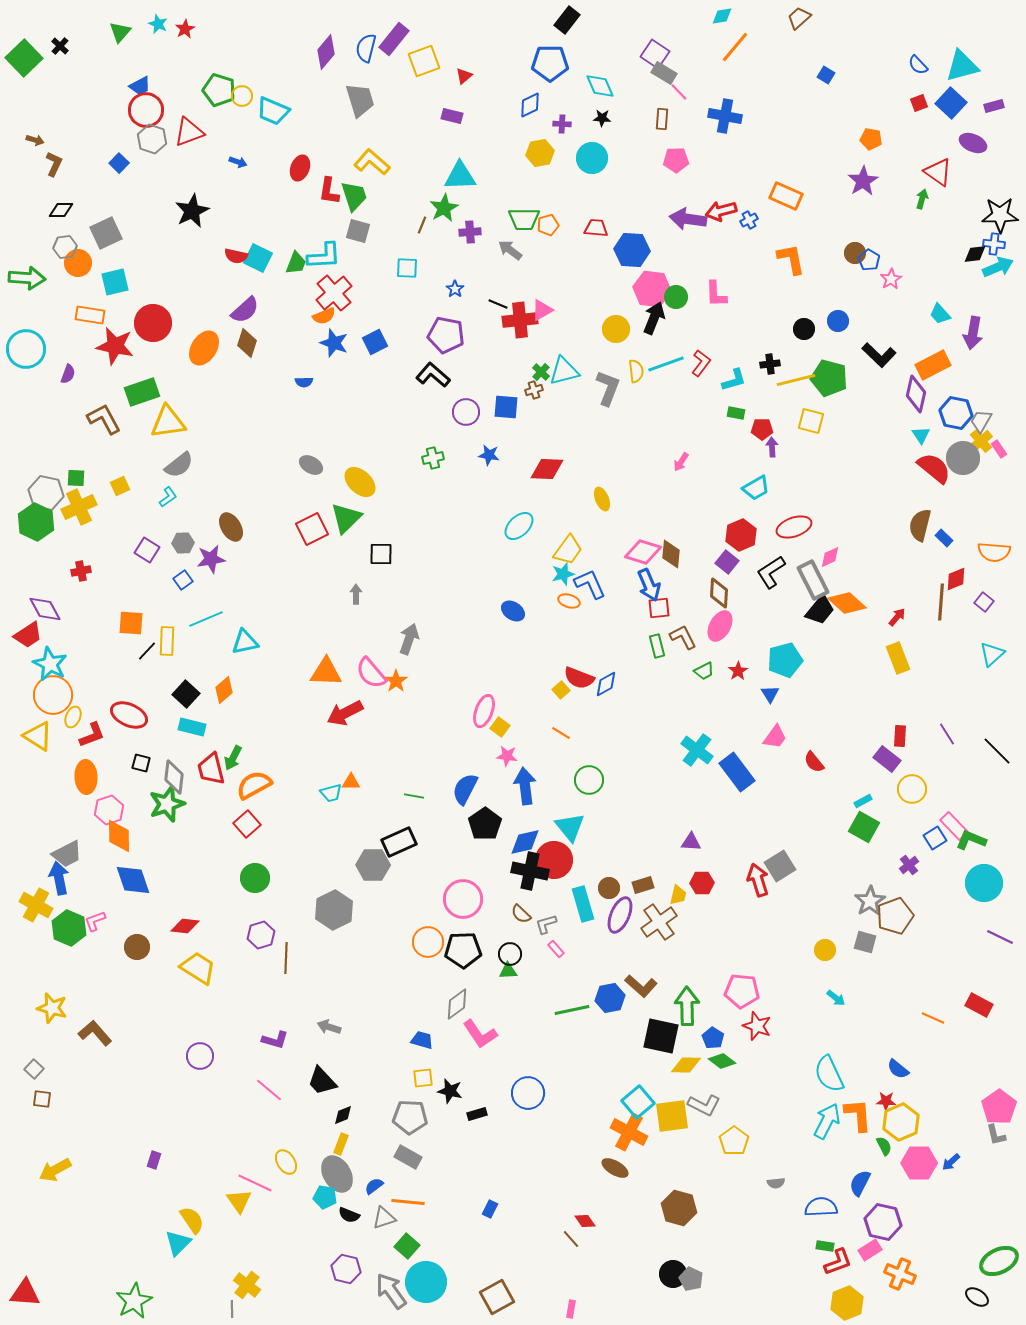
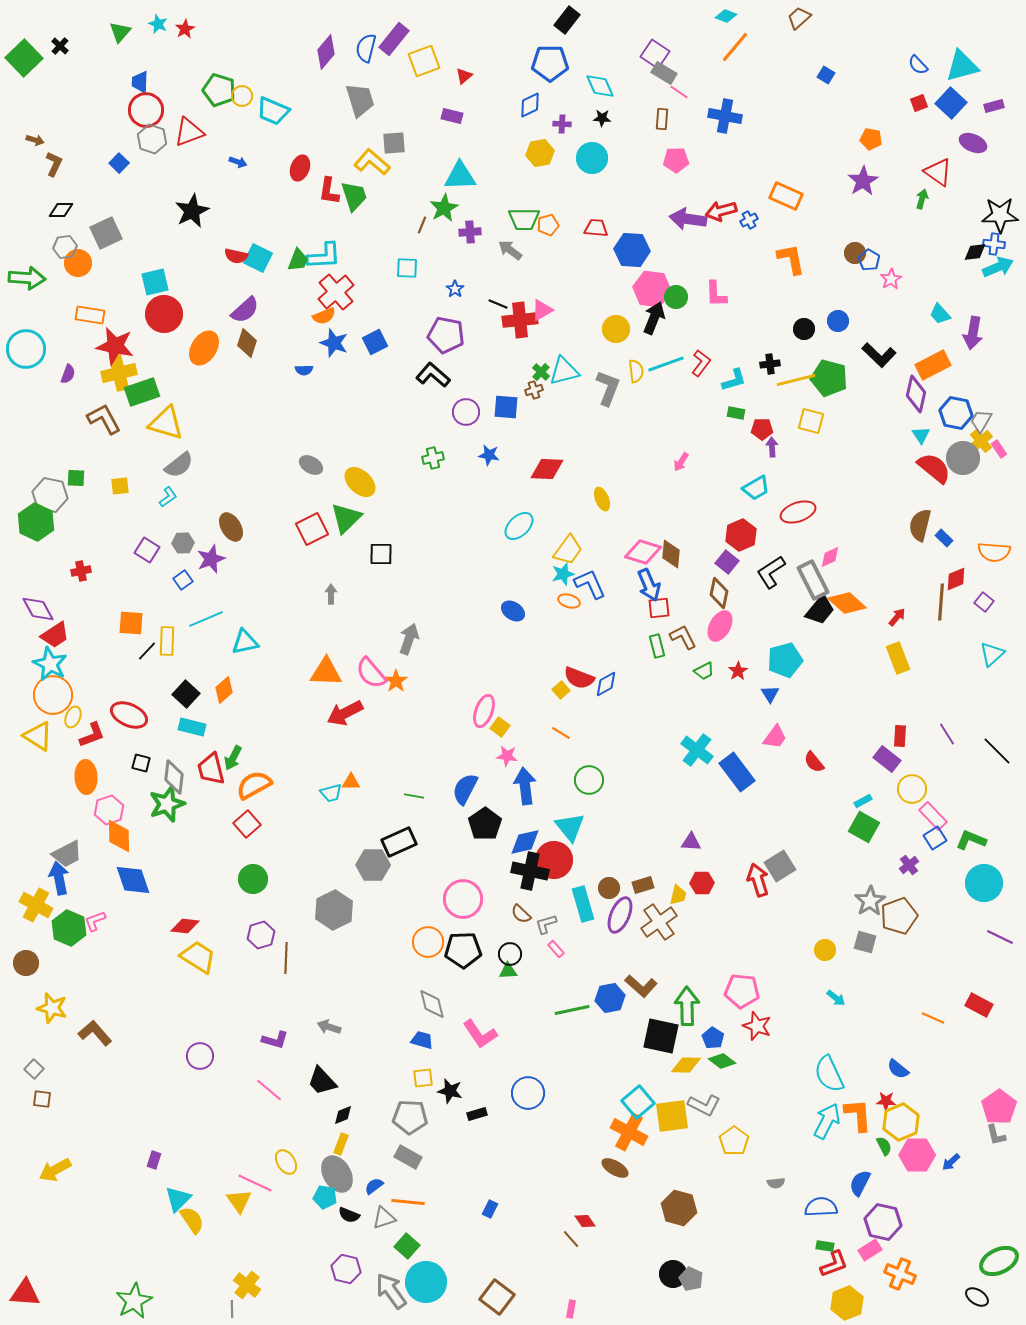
cyan diamond at (722, 16): moved 4 px right; rotated 30 degrees clockwise
blue trapezoid at (140, 86): moved 4 px up; rotated 120 degrees clockwise
pink line at (679, 92): rotated 12 degrees counterclockwise
gray square at (358, 231): moved 36 px right, 88 px up; rotated 20 degrees counterclockwise
black diamond at (975, 254): moved 2 px up
green trapezoid at (296, 263): moved 2 px right, 3 px up
cyan square at (115, 282): moved 40 px right
red cross at (334, 293): moved 2 px right, 1 px up
red circle at (153, 323): moved 11 px right, 9 px up
blue semicircle at (304, 382): moved 12 px up
yellow triangle at (168, 422): moved 2 px left, 1 px down; rotated 24 degrees clockwise
yellow square at (120, 486): rotated 18 degrees clockwise
gray hexagon at (46, 493): moved 4 px right, 2 px down
yellow cross at (79, 507): moved 40 px right, 134 px up; rotated 12 degrees clockwise
red ellipse at (794, 527): moved 4 px right, 15 px up
purple star at (211, 559): rotated 12 degrees counterclockwise
brown diamond at (719, 593): rotated 8 degrees clockwise
gray arrow at (356, 594): moved 25 px left
purple diamond at (45, 609): moved 7 px left
red trapezoid at (28, 635): moved 27 px right
pink rectangle at (954, 826): moved 21 px left, 10 px up
green circle at (255, 878): moved 2 px left, 1 px down
brown pentagon at (895, 916): moved 4 px right
brown circle at (137, 947): moved 111 px left, 16 px down
yellow trapezoid at (198, 968): moved 11 px up
gray diamond at (457, 1004): moved 25 px left; rotated 68 degrees counterclockwise
pink hexagon at (919, 1163): moved 2 px left, 8 px up
cyan triangle at (178, 1243): moved 44 px up
red L-shape at (838, 1262): moved 4 px left, 2 px down
brown square at (497, 1297): rotated 24 degrees counterclockwise
